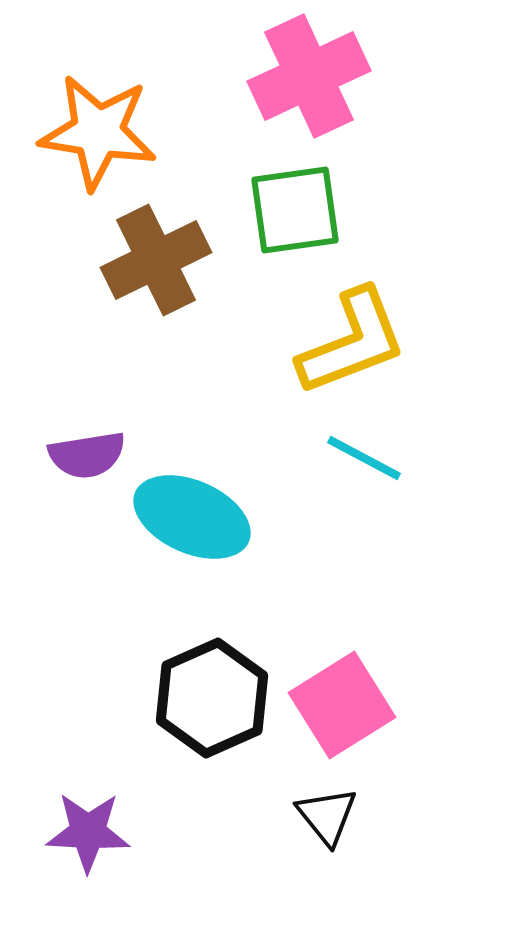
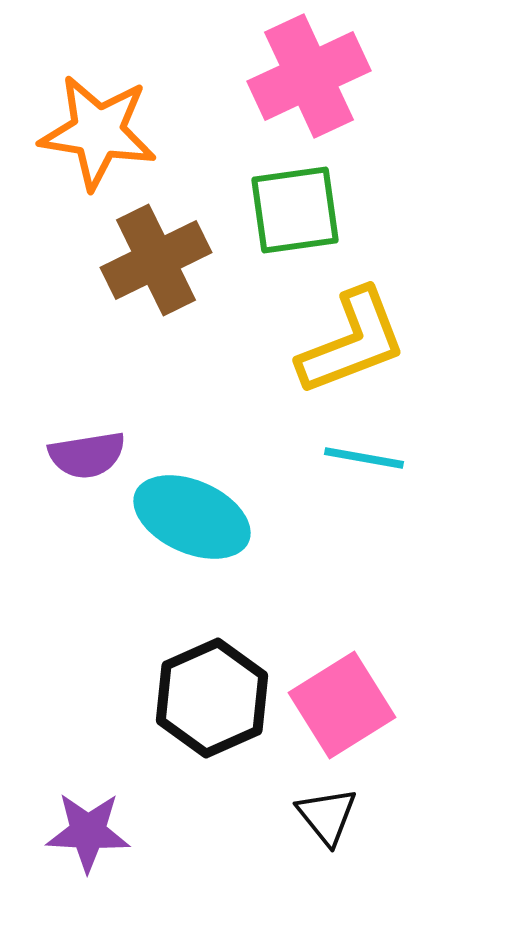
cyan line: rotated 18 degrees counterclockwise
